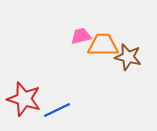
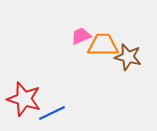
pink trapezoid: rotated 10 degrees counterclockwise
blue line: moved 5 px left, 3 px down
